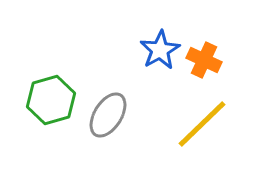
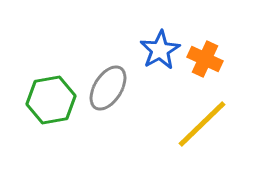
orange cross: moved 1 px right, 1 px up
green hexagon: rotated 6 degrees clockwise
gray ellipse: moved 27 px up
